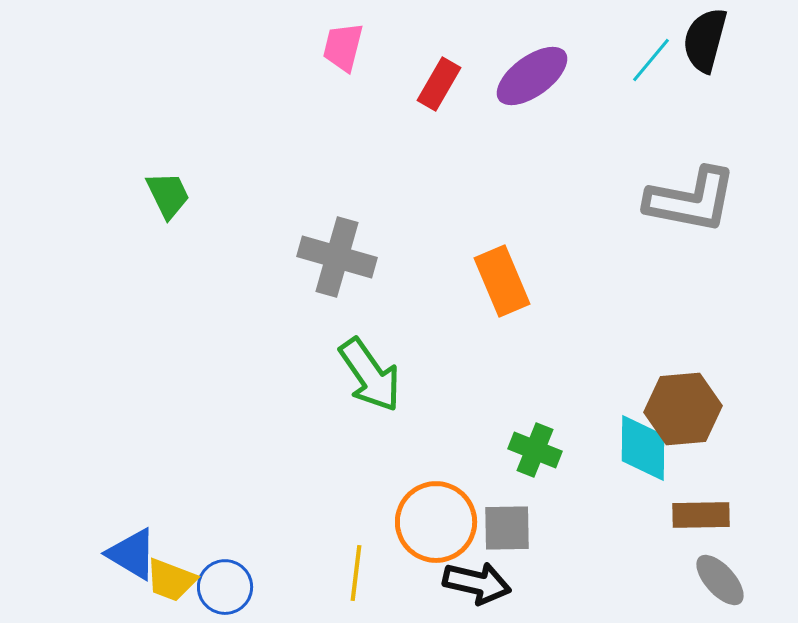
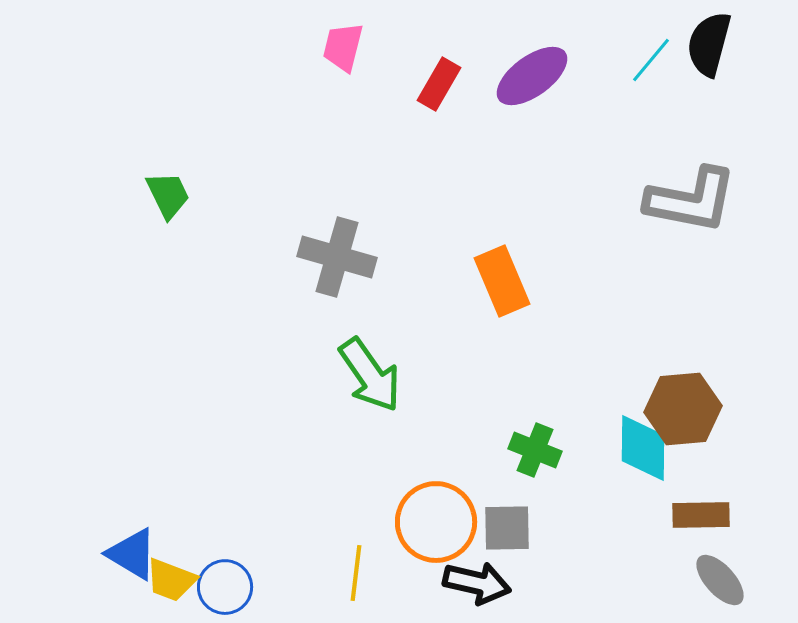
black semicircle: moved 4 px right, 4 px down
